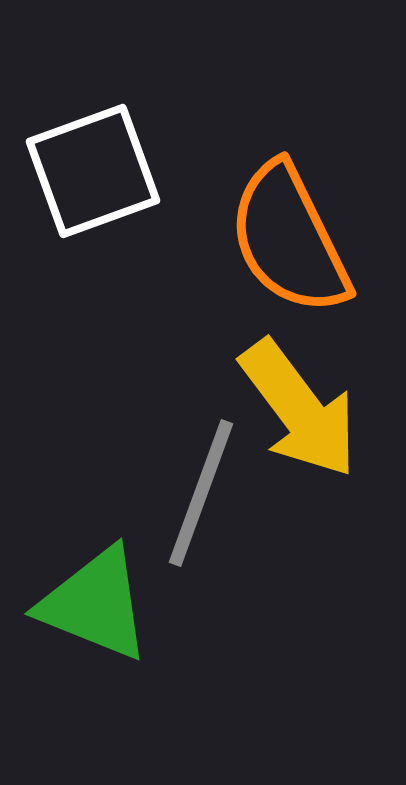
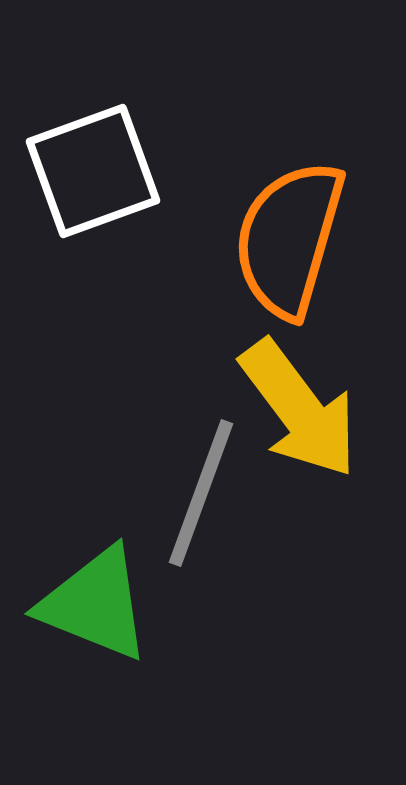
orange semicircle: rotated 42 degrees clockwise
